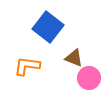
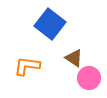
blue square: moved 2 px right, 3 px up
brown triangle: rotated 12 degrees clockwise
